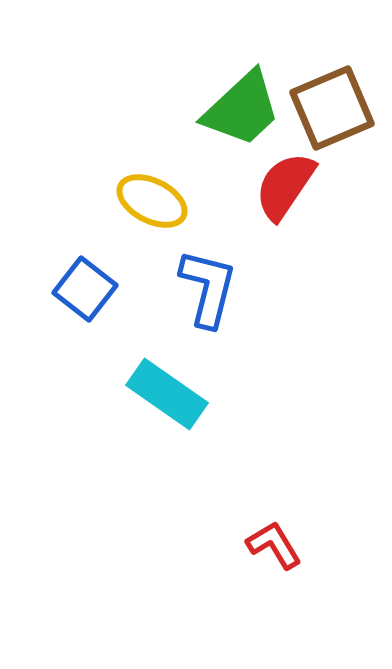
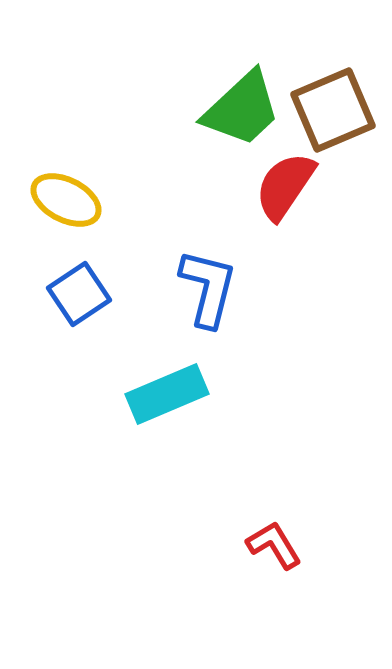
brown square: moved 1 px right, 2 px down
yellow ellipse: moved 86 px left, 1 px up
blue square: moved 6 px left, 5 px down; rotated 18 degrees clockwise
cyan rectangle: rotated 58 degrees counterclockwise
